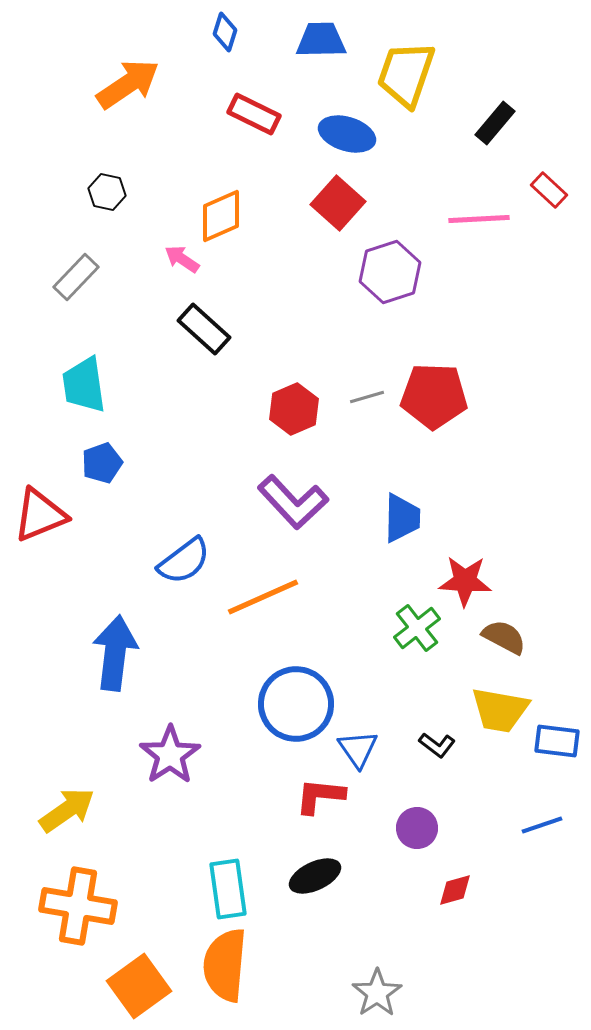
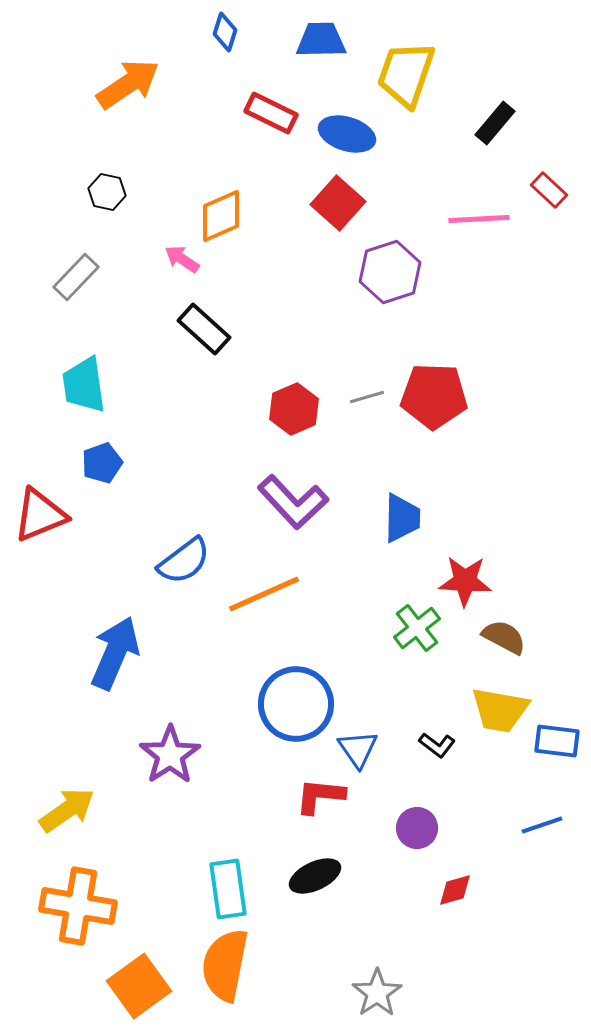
red rectangle at (254, 114): moved 17 px right, 1 px up
orange line at (263, 597): moved 1 px right, 3 px up
blue arrow at (115, 653): rotated 16 degrees clockwise
orange semicircle at (225, 965): rotated 6 degrees clockwise
